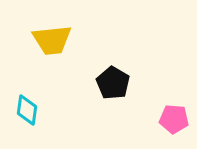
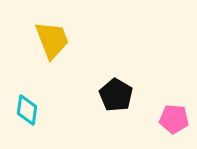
yellow trapezoid: rotated 105 degrees counterclockwise
black pentagon: moved 3 px right, 12 px down
